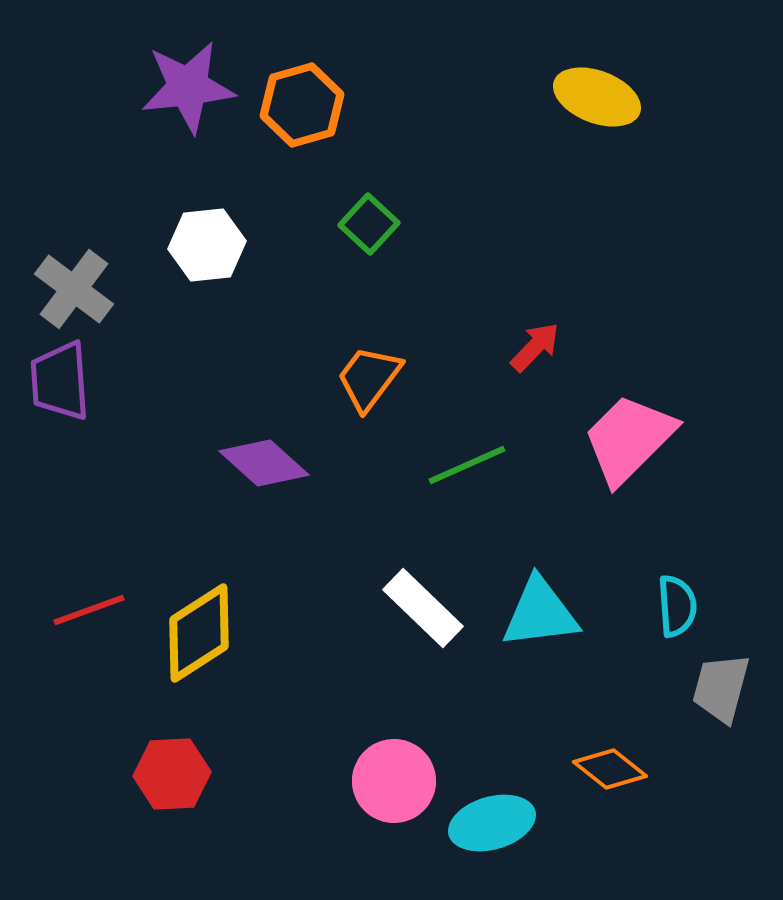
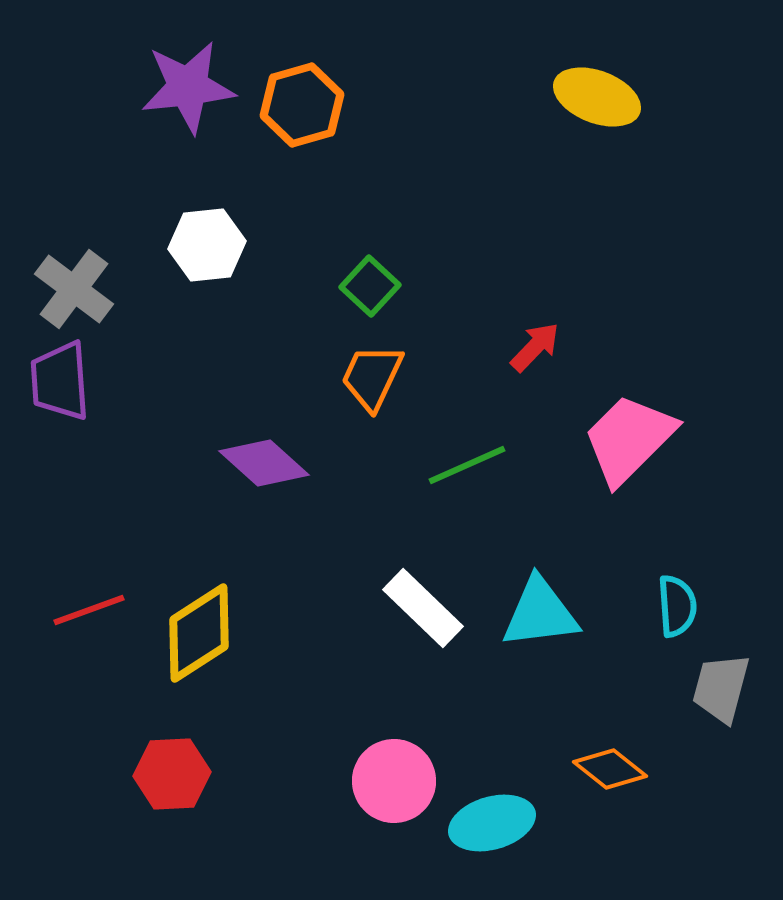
green square: moved 1 px right, 62 px down
orange trapezoid: moved 3 px right, 1 px up; rotated 12 degrees counterclockwise
